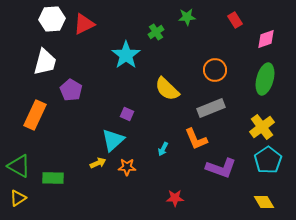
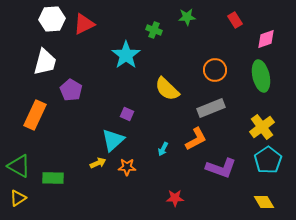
green cross: moved 2 px left, 2 px up; rotated 35 degrees counterclockwise
green ellipse: moved 4 px left, 3 px up; rotated 28 degrees counterclockwise
orange L-shape: rotated 95 degrees counterclockwise
